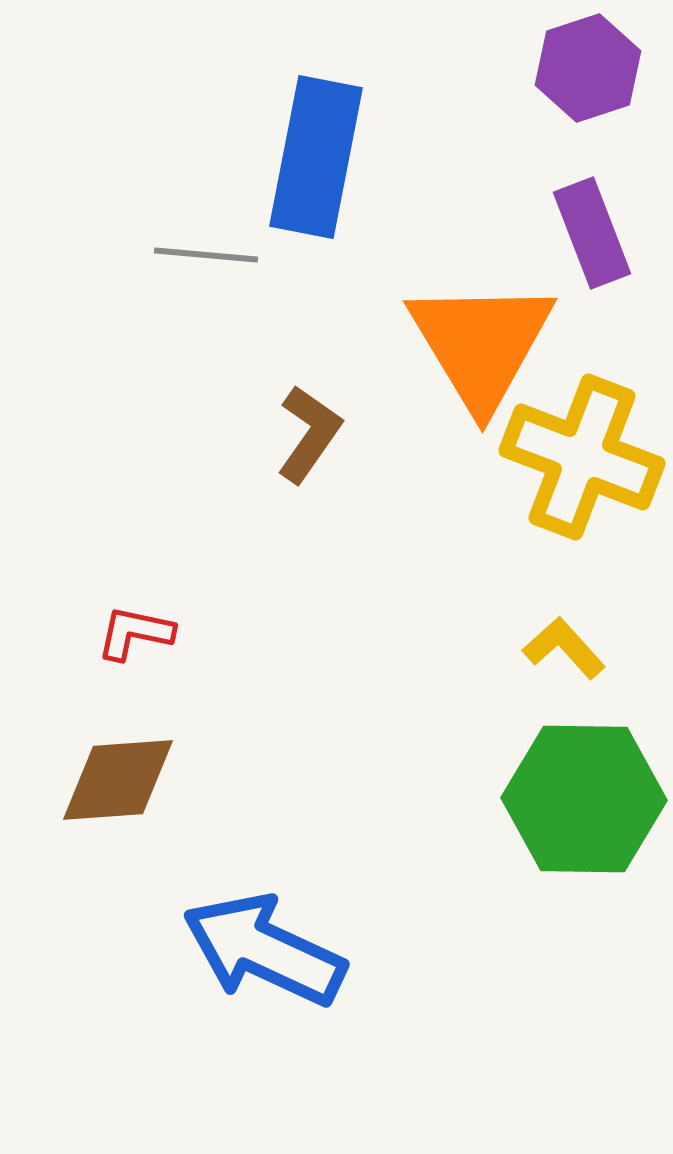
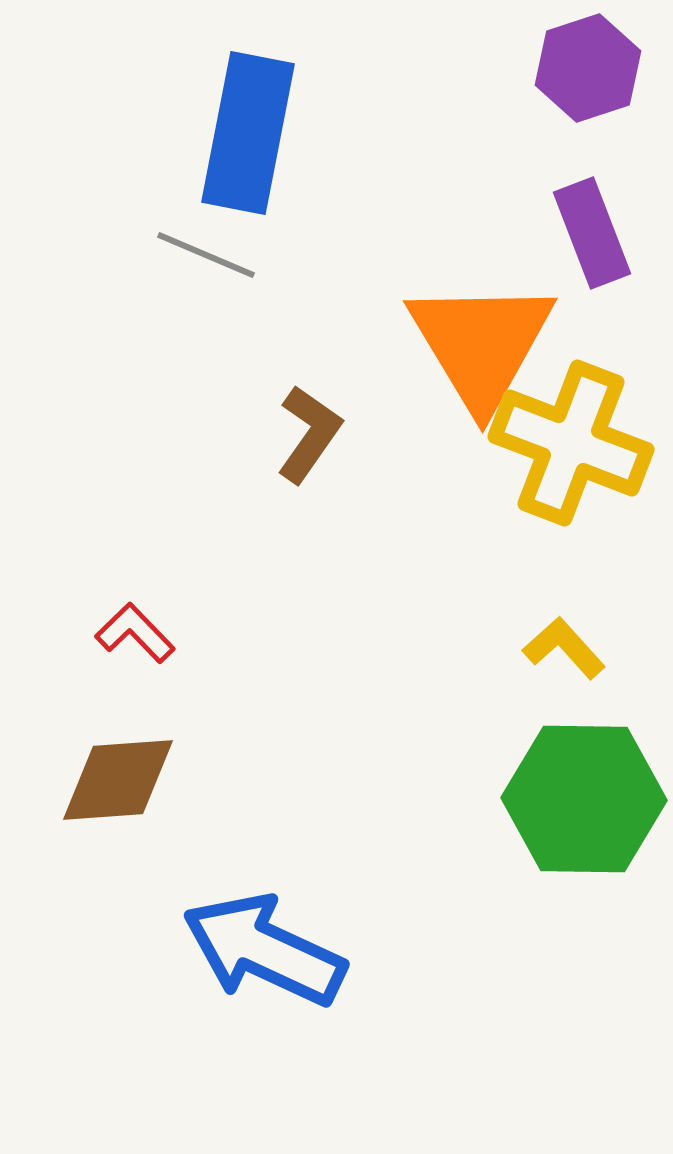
blue rectangle: moved 68 px left, 24 px up
gray line: rotated 18 degrees clockwise
yellow cross: moved 11 px left, 14 px up
red L-shape: rotated 34 degrees clockwise
